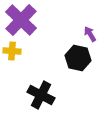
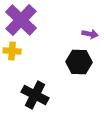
purple arrow: rotated 133 degrees clockwise
black hexagon: moved 1 px right, 4 px down; rotated 10 degrees counterclockwise
black cross: moved 6 px left
